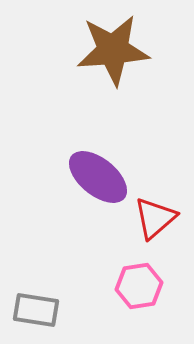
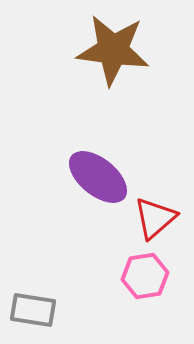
brown star: rotated 12 degrees clockwise
pink hexagon: moved 6 px right, 10 px up
gray rectangle: moved 3 px left
